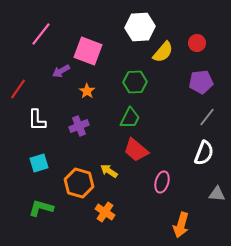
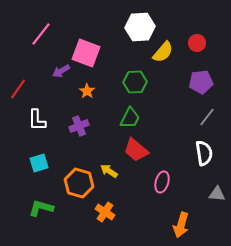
pink square: moved 2 px left, 2 px down
white semicircle: rotated 30 degrees counterclockwise
